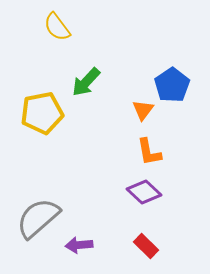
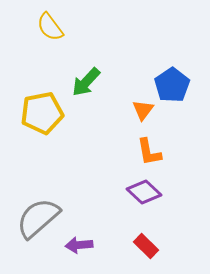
yellow semicircle: moved 7 px left
